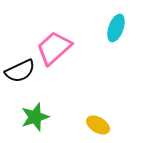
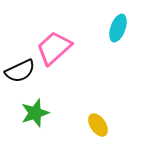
cyan ellipse: moved 2 px right
green star: moved 4 px up
yellow ellipse: rotated 25 degrees clockwise
